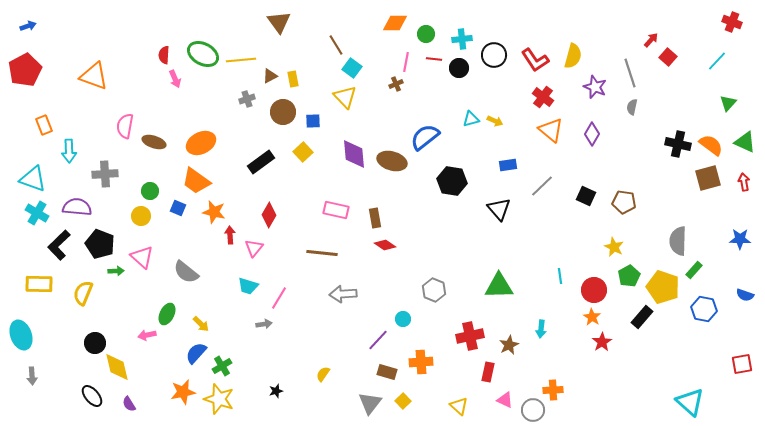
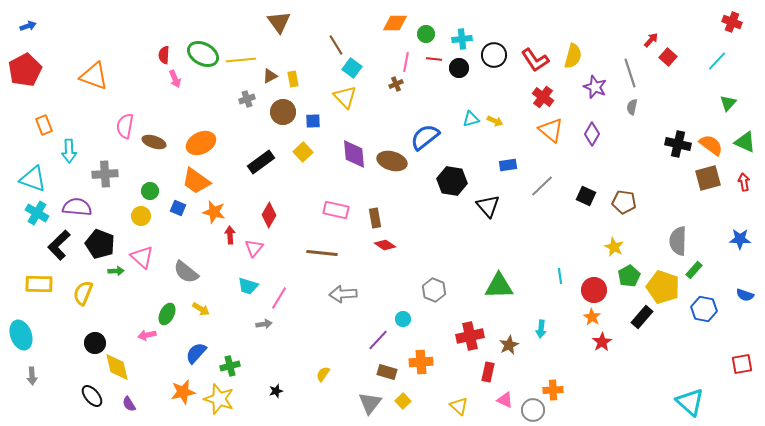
black triangle at (499, 209): moved 11 px left, 3 px up
yellow arrow at (201, 324): moved 15 px up; rotated 12 degrees counterclockwise
green cross at (222, 366): moved 8 px right; rotated 18 degrees clockwise
